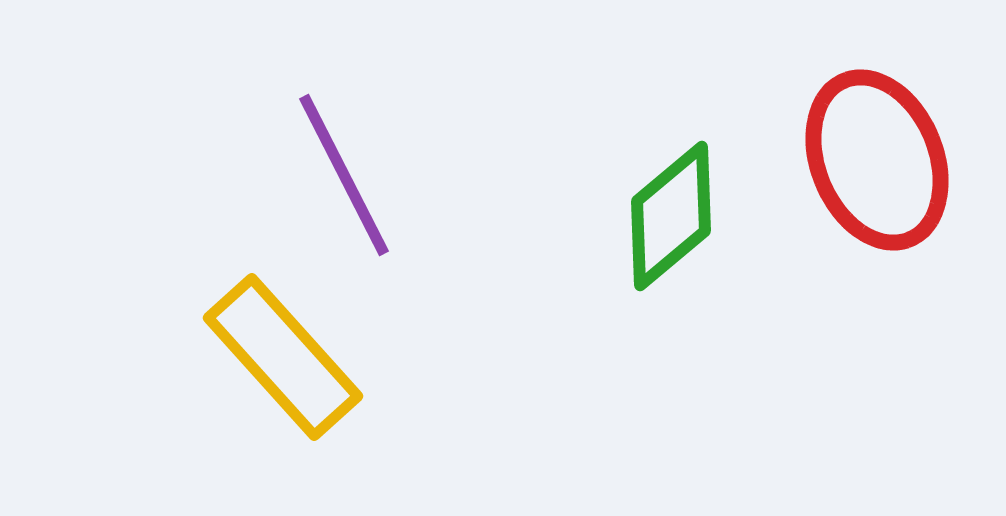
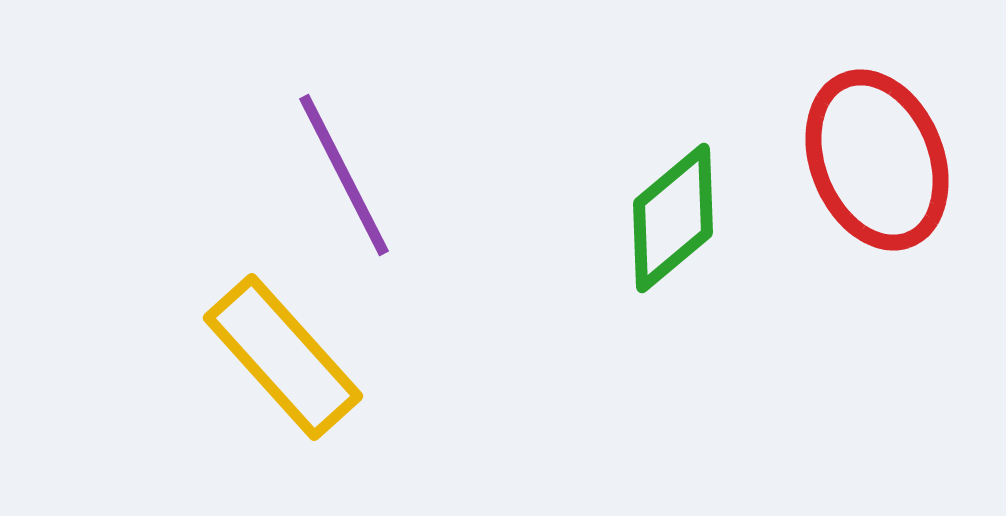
green diamond: moved 2 px right, 2 px down
